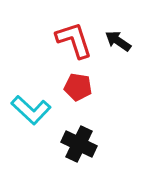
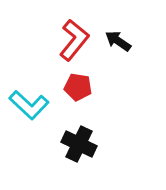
red L-shape: rotated 57 degrees clockwise
cyan L-shape: moved 2 px left, 5 px up
